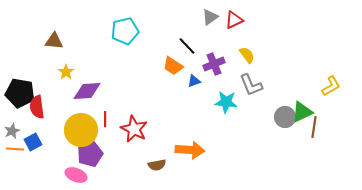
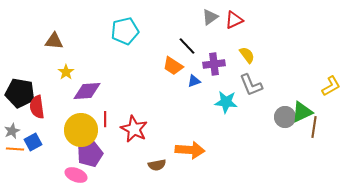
purple cross: rotated 15 degrees clockwise
